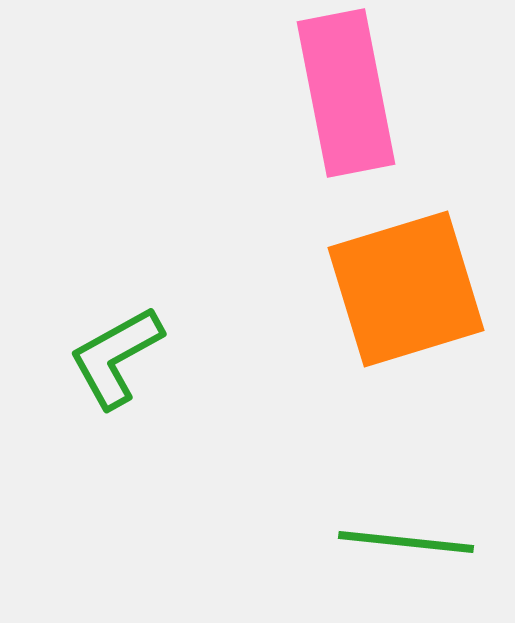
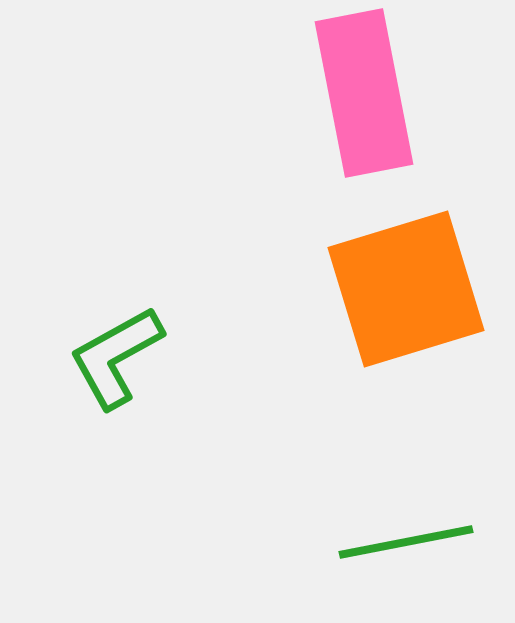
pink rectangle: moved 18 px right
green line: rotated 17 degrees counterclockwise
